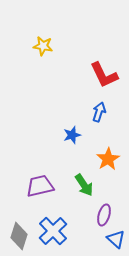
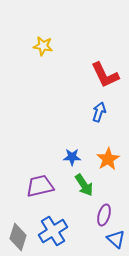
red L-shape: moved 1 px right
blue star: moved 22 px down; rotated 18 degrees clockwise
blue cross: rotated 12 degrees clockwise
gray diamond: moved 1 px left, 1 px down
